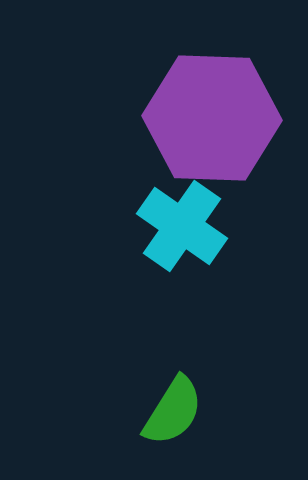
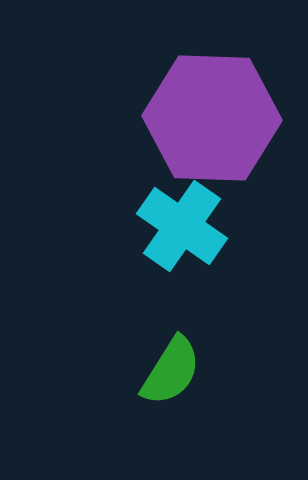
green semicircle: moved 2 px left, 40 px up
